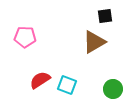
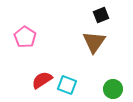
black square: moved 4 px left, 1 px up; rotated 14 degrees counterclockwise
pink pentagon: rotated 30 degrees clockwise
brown triangle: rotated 25 degrees counterclockwise
red semicircle: moved 2 px right
